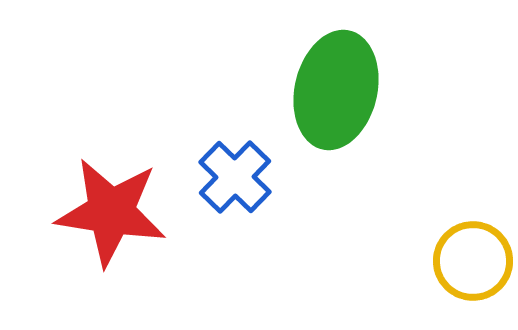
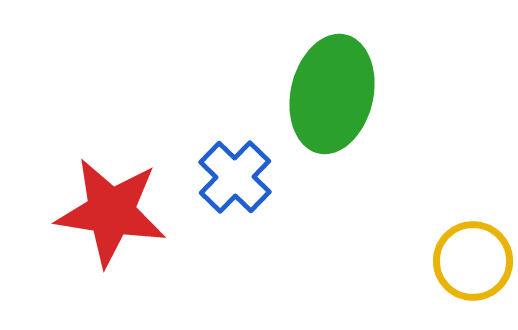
green ellipse: moved 4 px left, 4 px down
